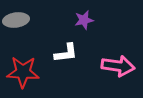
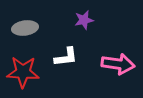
gray ellipse: moved 9 px right, 8 px down
white L-shape: moved 4 px down
pink arrow: moved 2 px up
